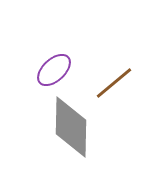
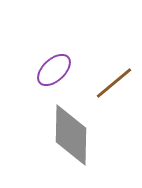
gray diamond: moved 8 px down
